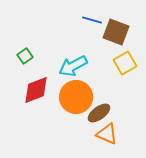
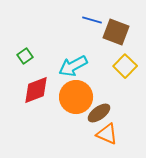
yellow square: moved 3 px down; rotated 15 degrees counterclockwise
